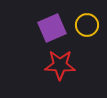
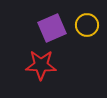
red star: moved 19 px left
